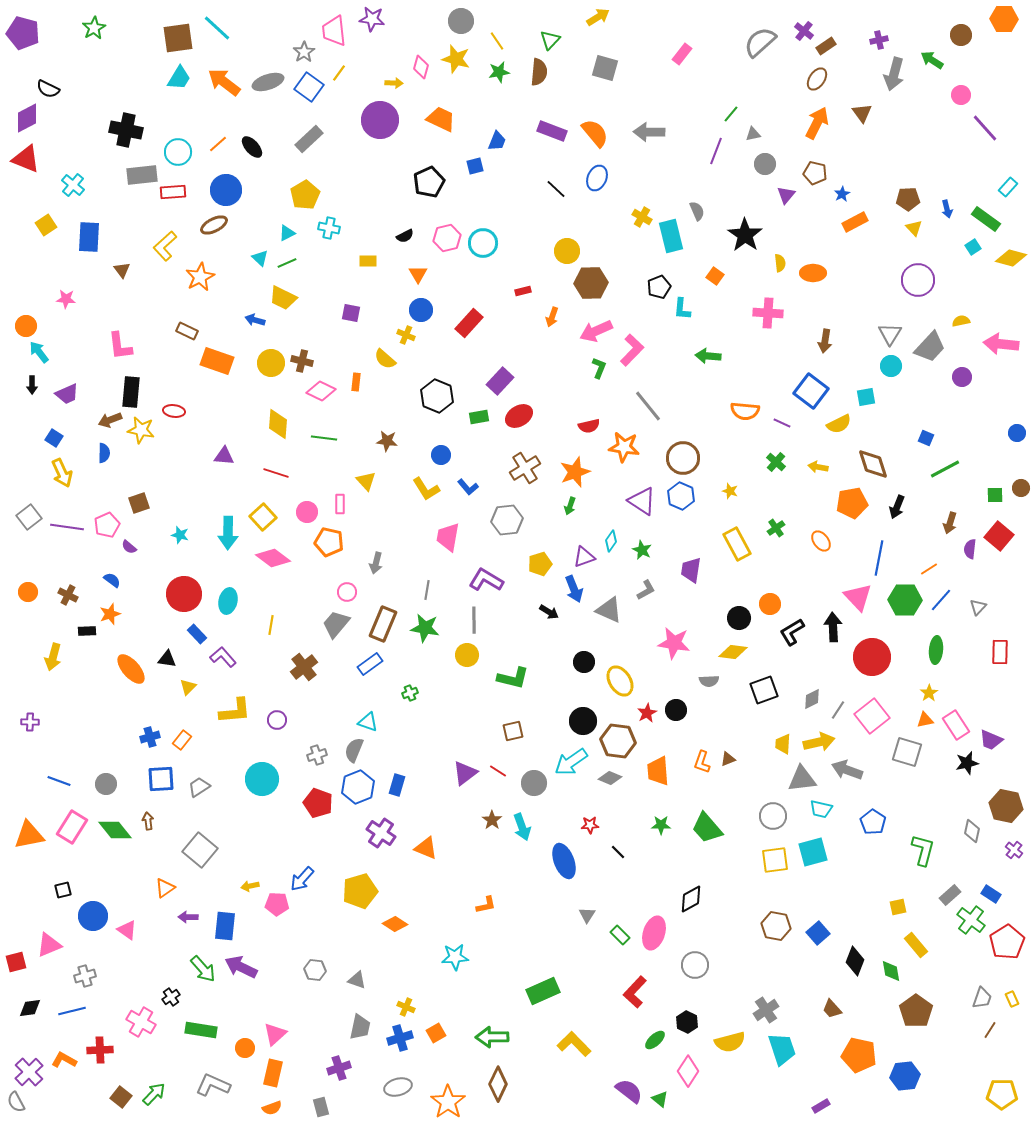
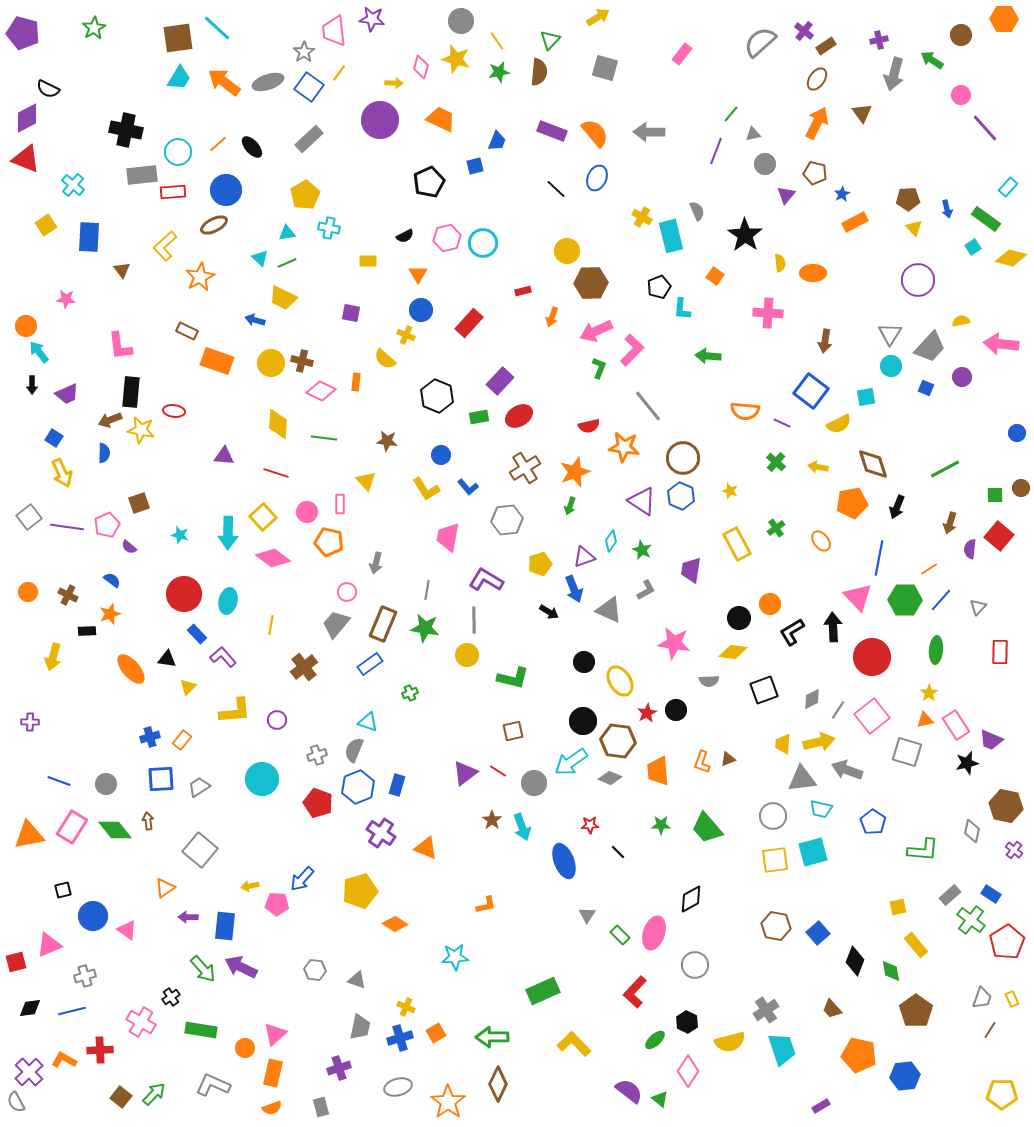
cyan triangle at (287, 233): rotated 18 degrees clockwise
blue square at (926, 438): moved 50 px up
green L-shape at (923, 850): rotated 80 degrees clockwise
